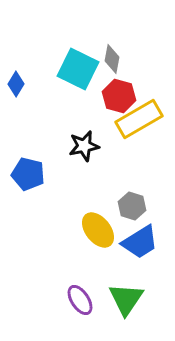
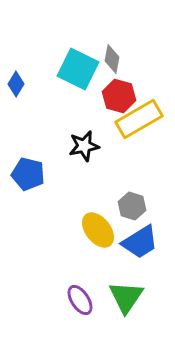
green triangle: moved 2 px up
